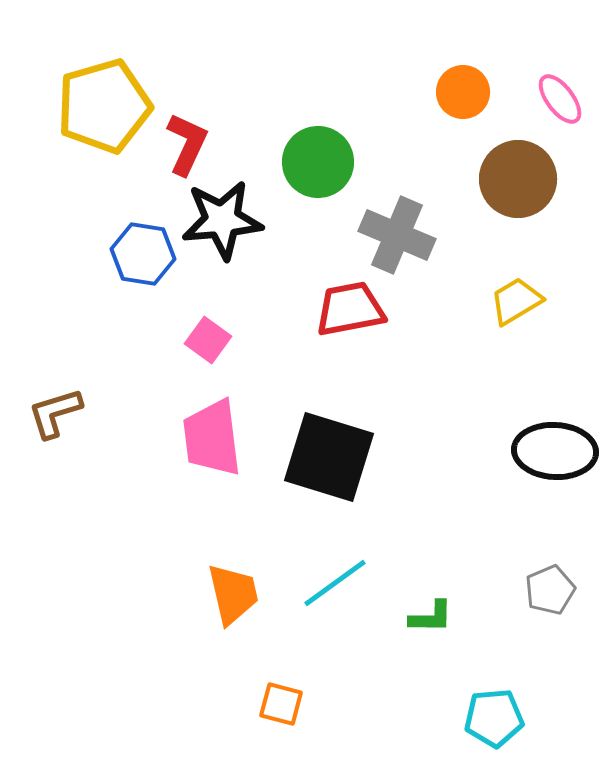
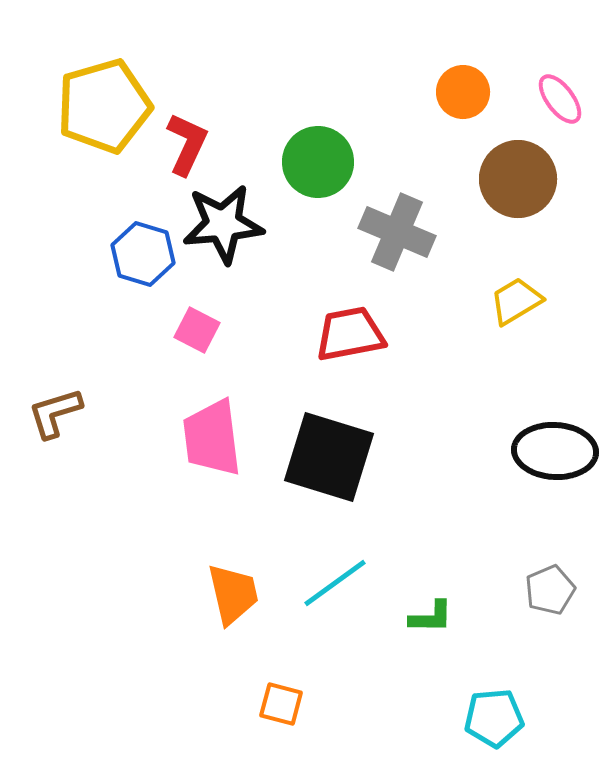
black star: moved 1 px right, 4 px down
gray cross: moved 3 px up
blue hexagon: rotated 8 degrees clockwise
red trapezoid: moved 25 px down
pink square: moved 11 px left, 10 px up; rotated 9 degrees counterclockwise
